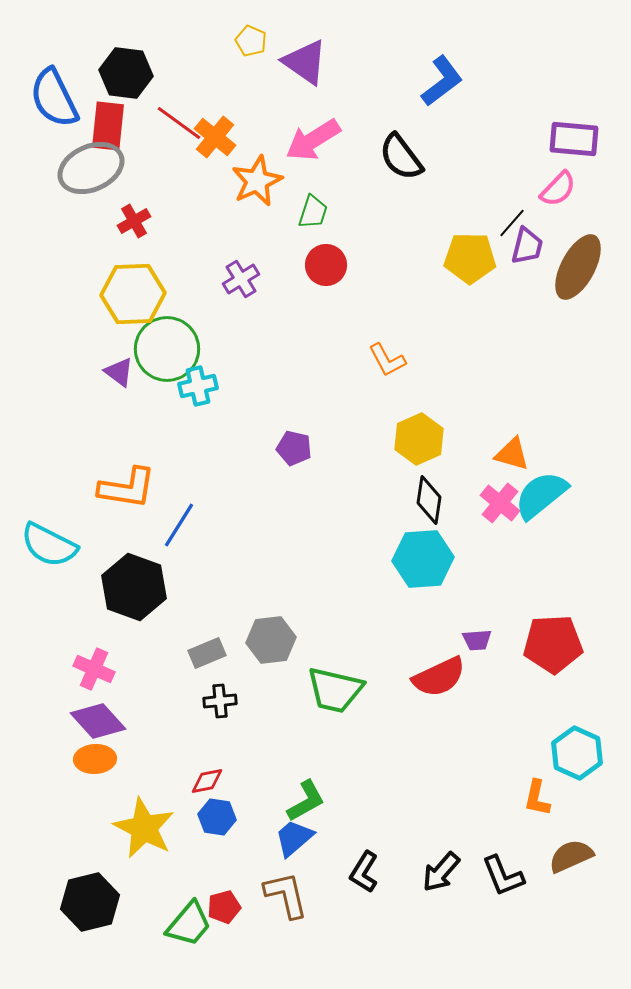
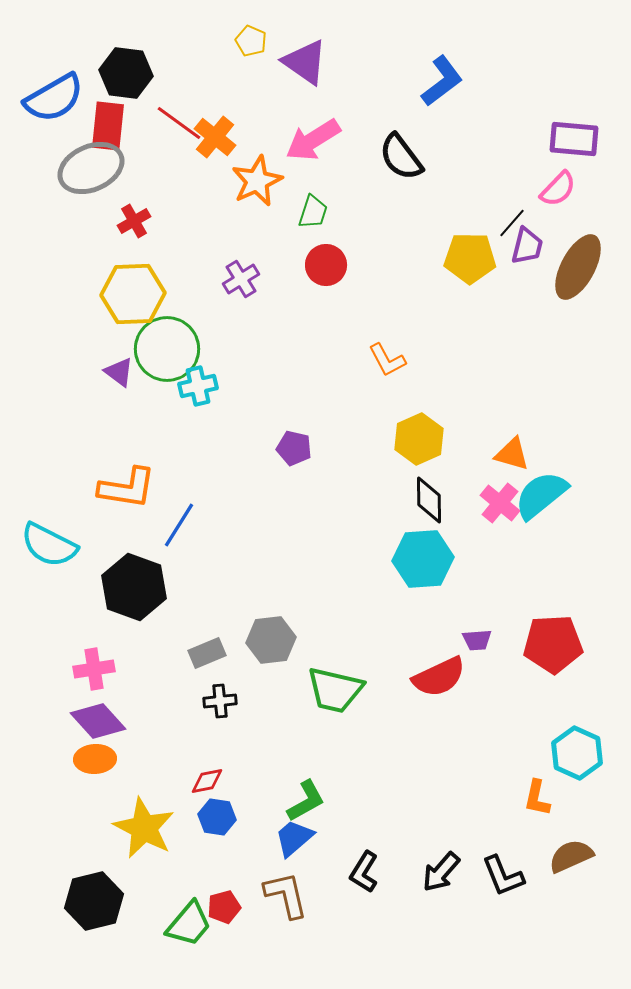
blue semicircle at (54, 98): rotated 94 degrees counterclockwise
black diamond at (429, 500): rotated 9 degrees counterclockwise
pink cross at (94, 669): rotated 33 degrees counterclockwise
black hexagon at (90, 902): moved 4 px right, 1 px up
